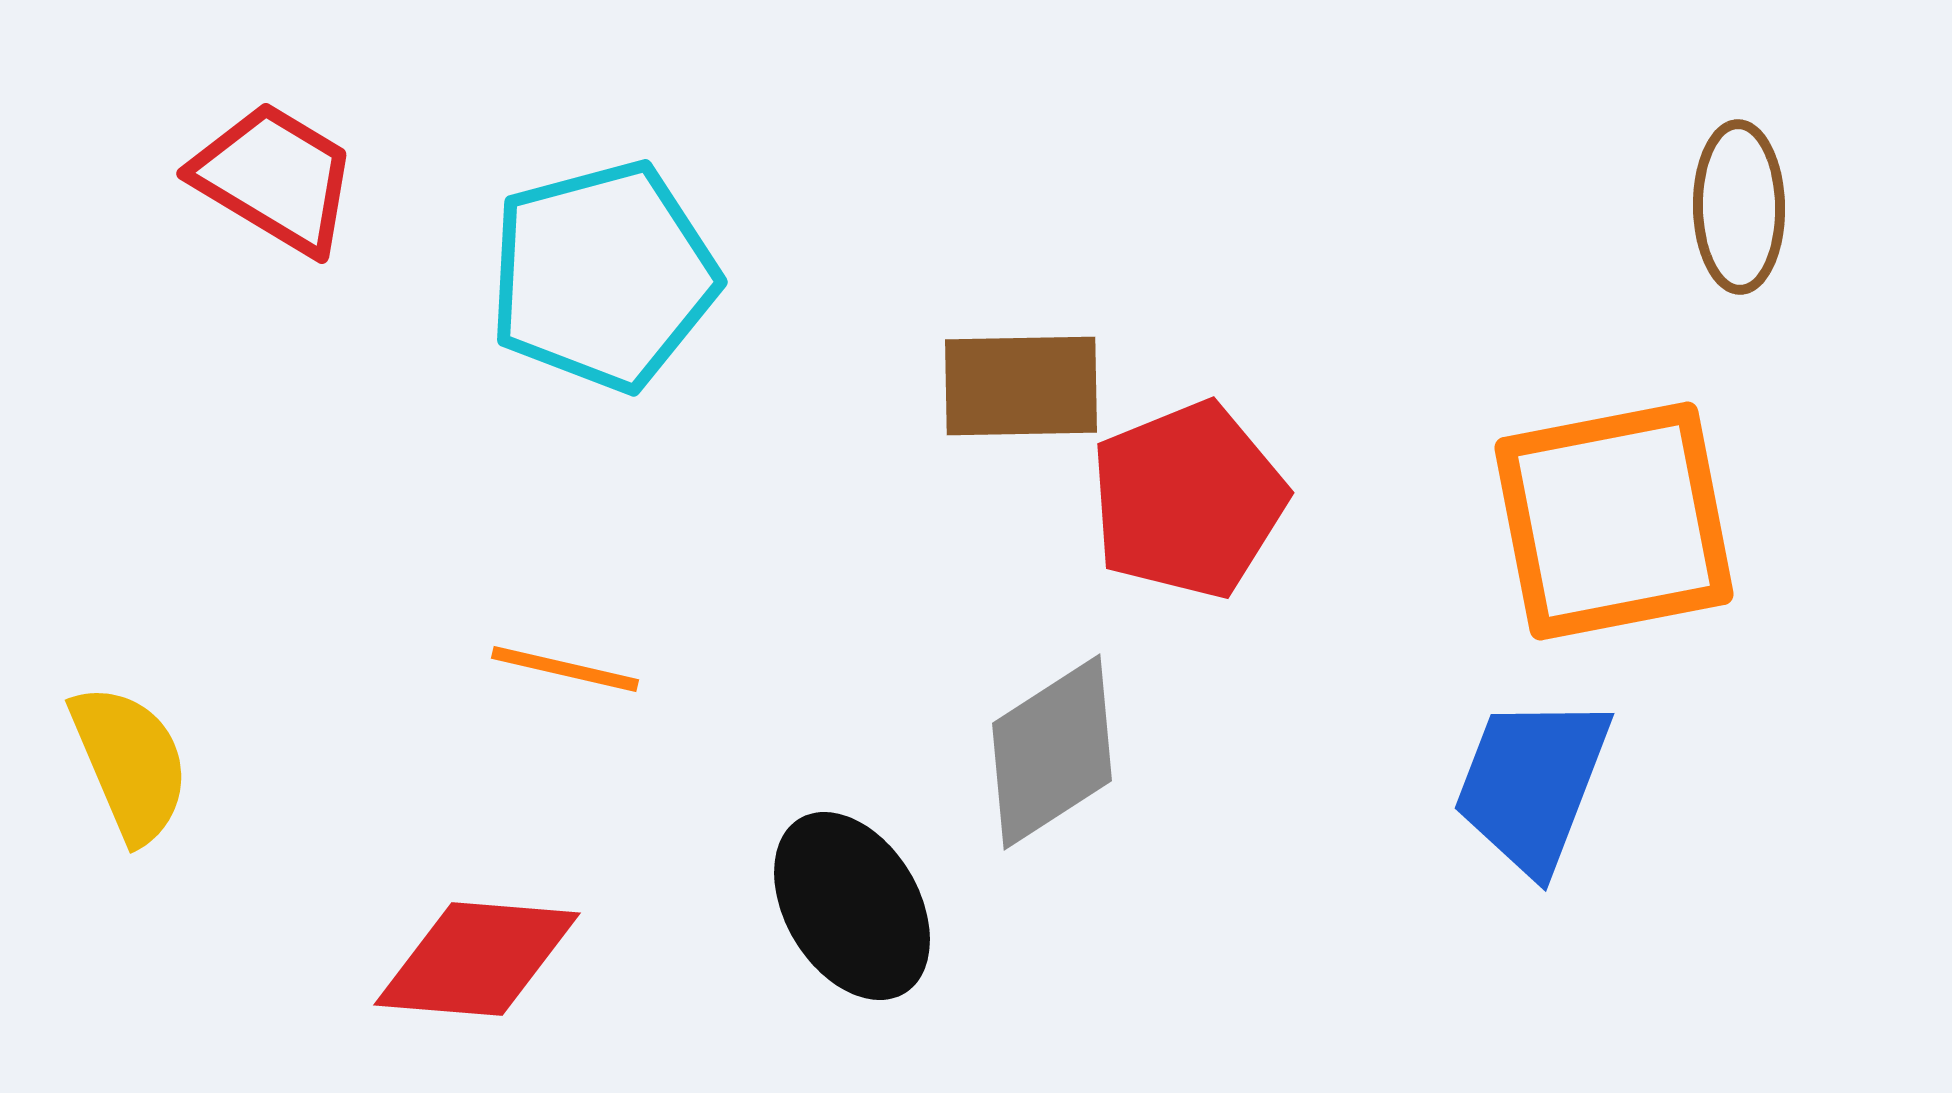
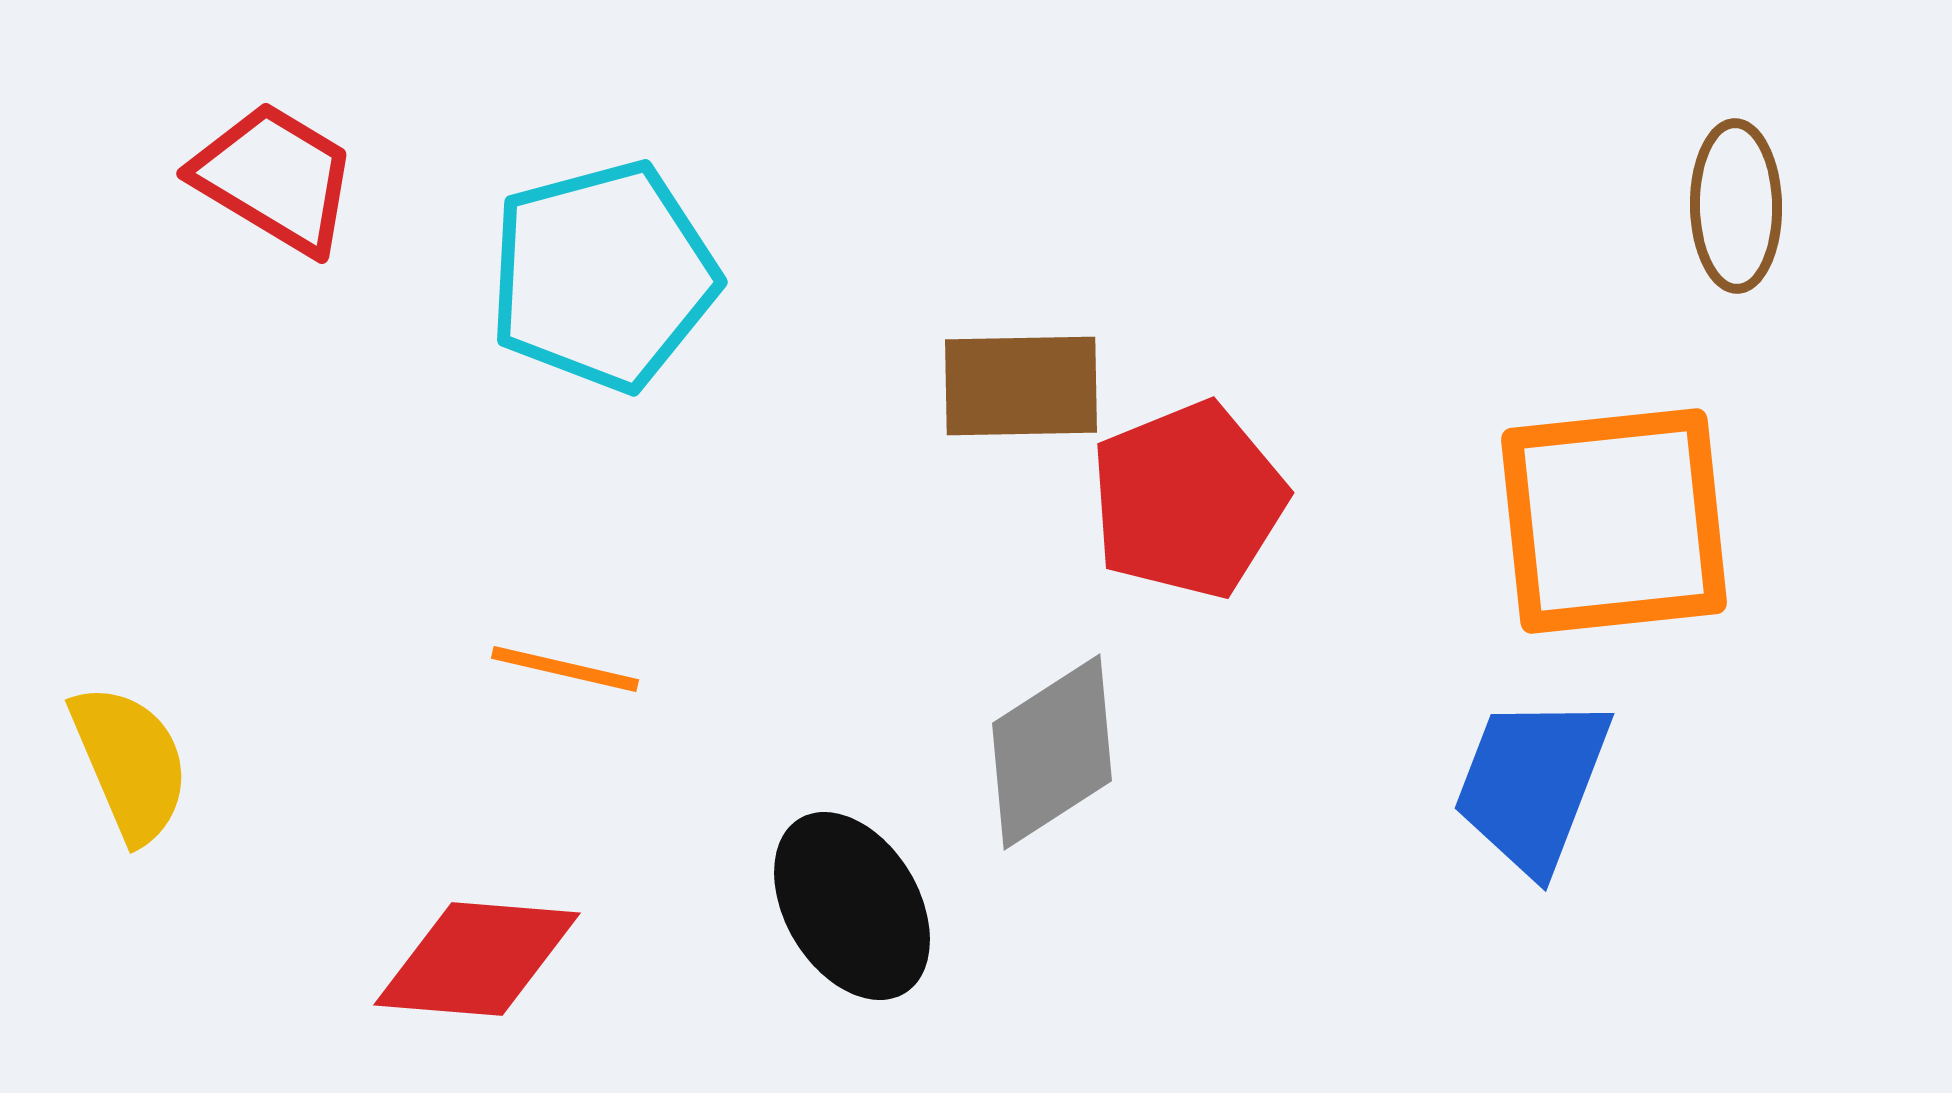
brown ellipse: moved 3 px left, 1 px up
orange square: rotated 5 degrees clockwise
